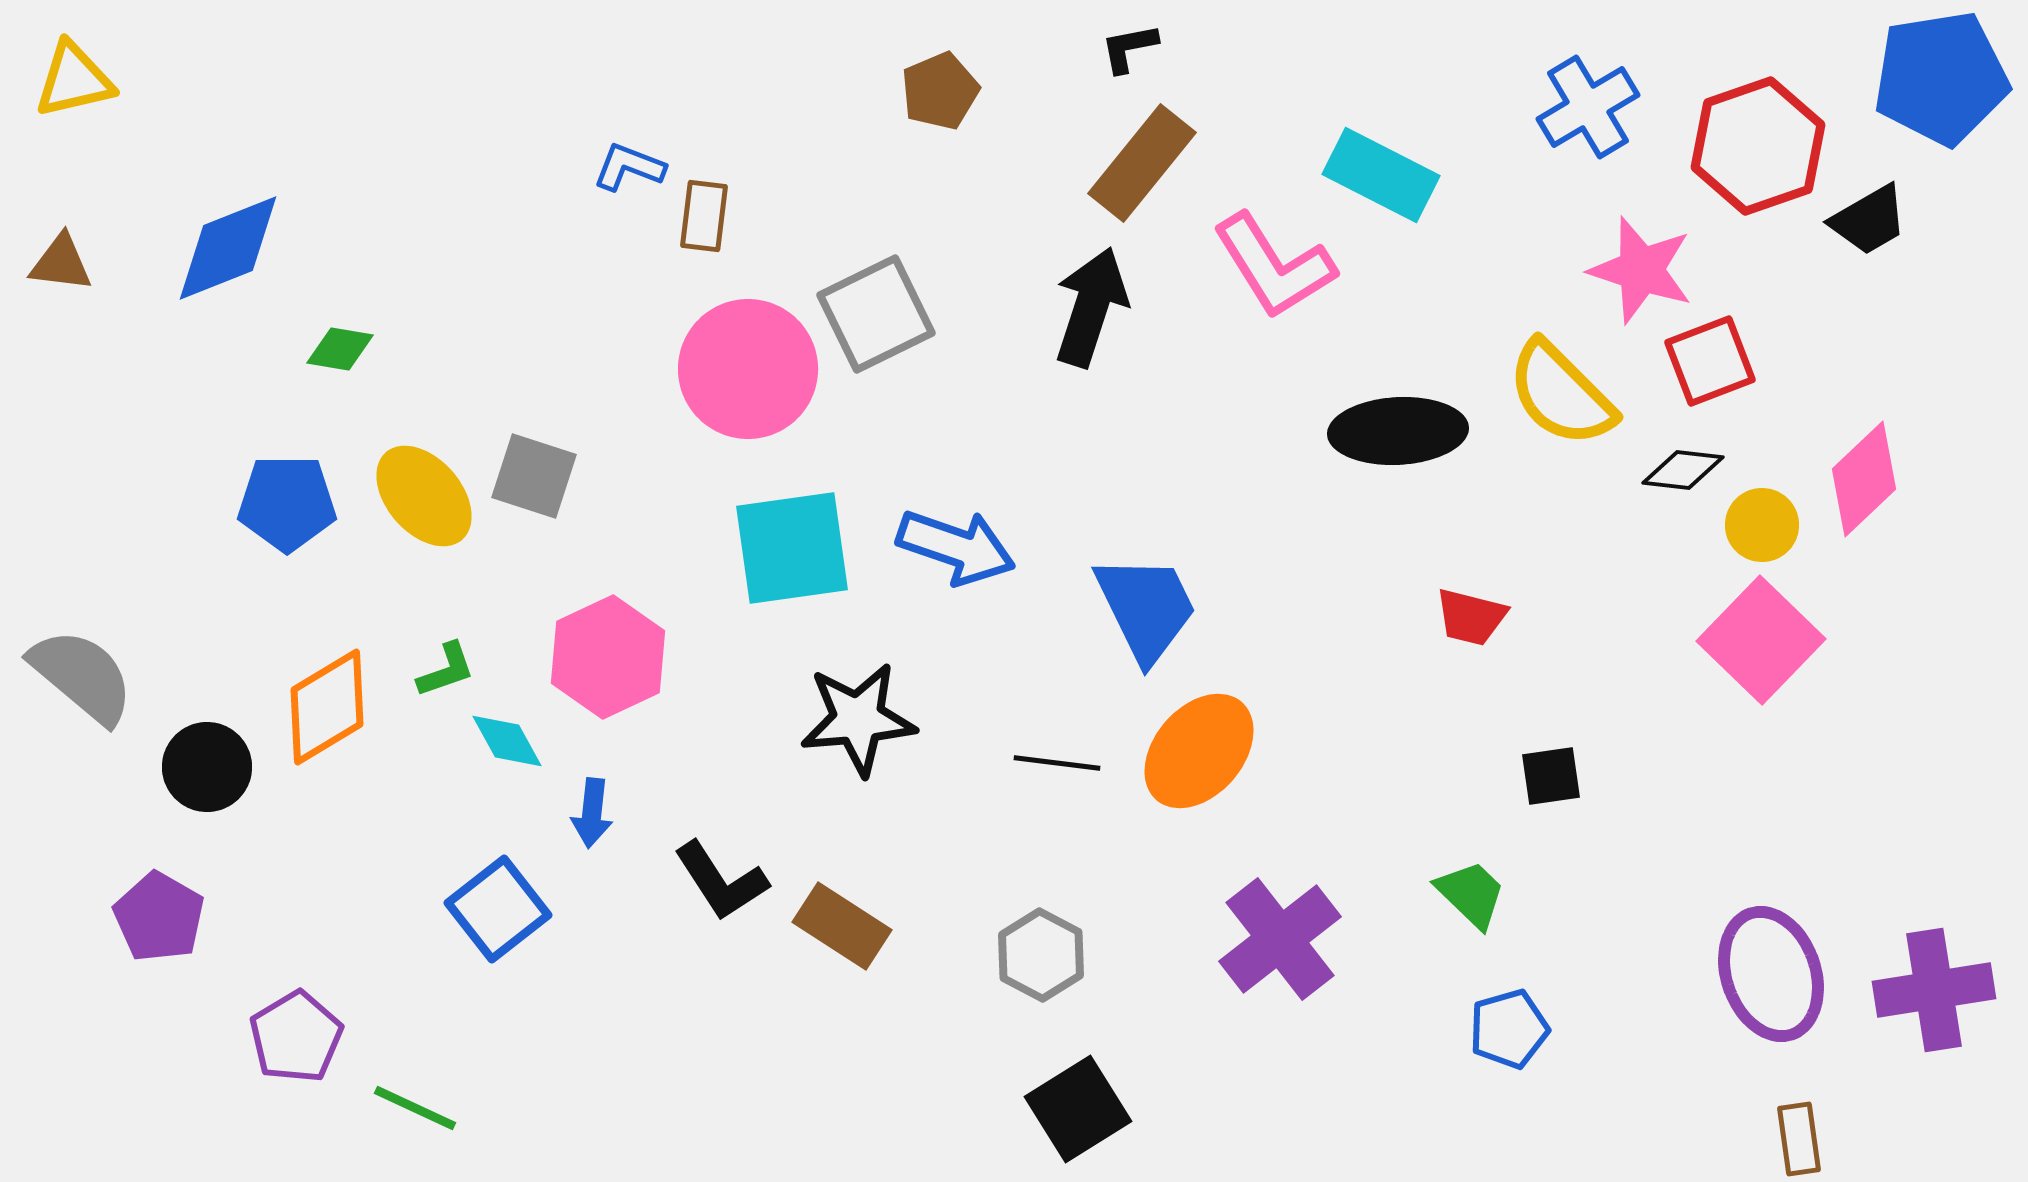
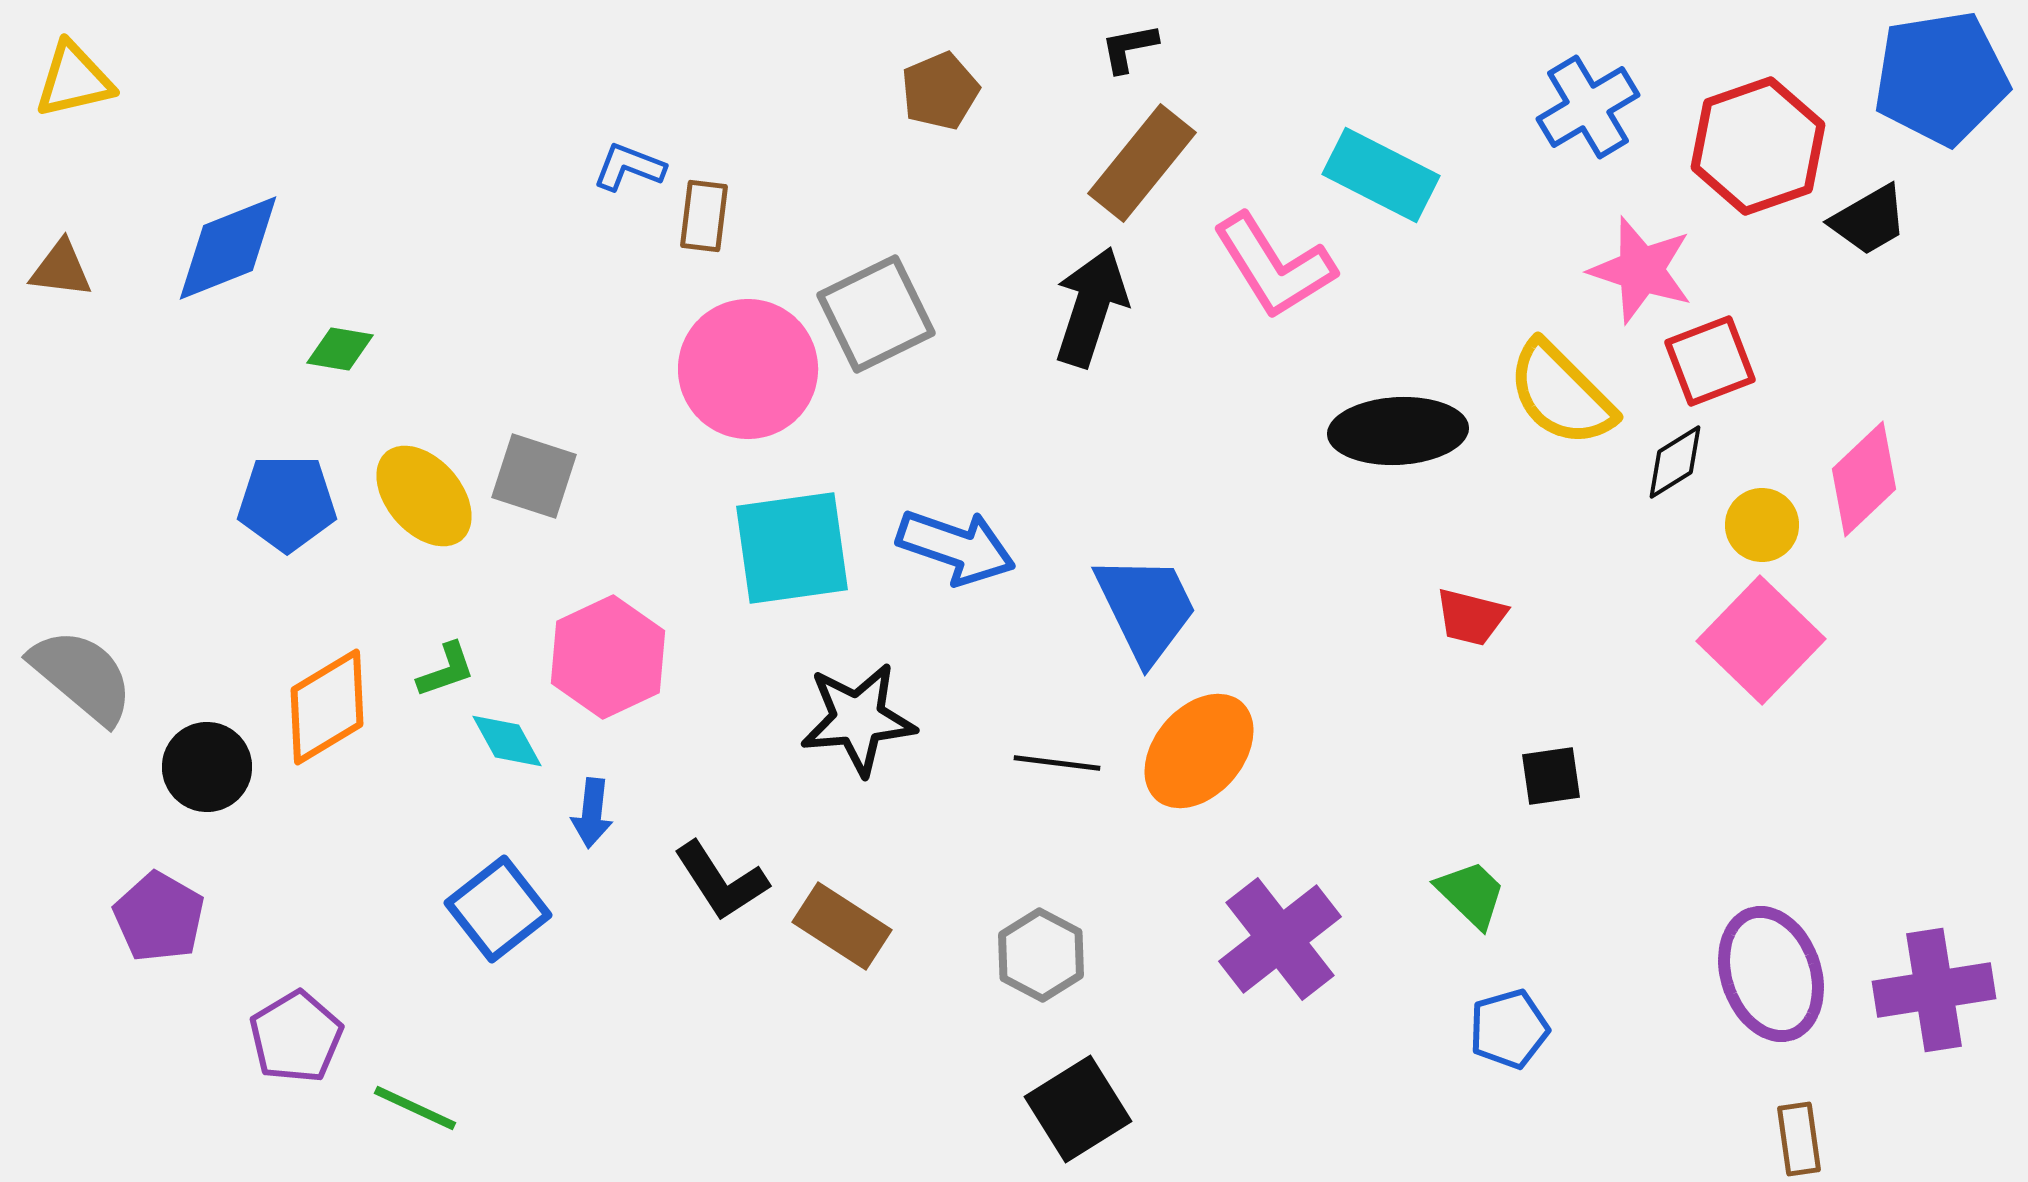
brown triangle at (61, 263): moved 6 px down
black diamond at (1683, 470): moved 8 px left, 8 px up; rotated 38 degrees counterclockwise
